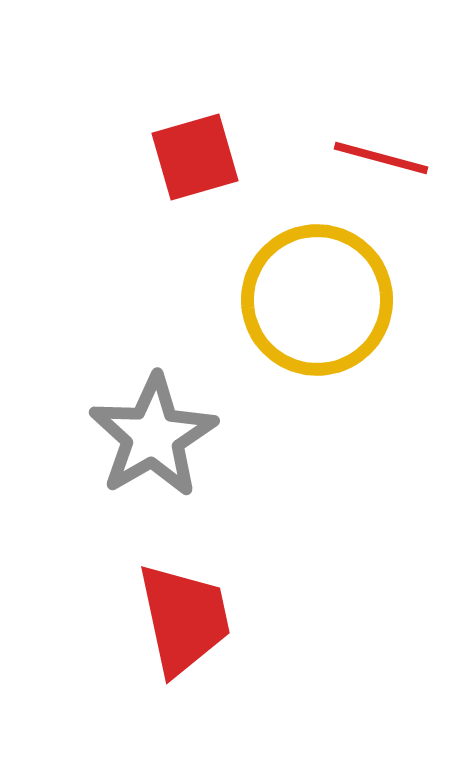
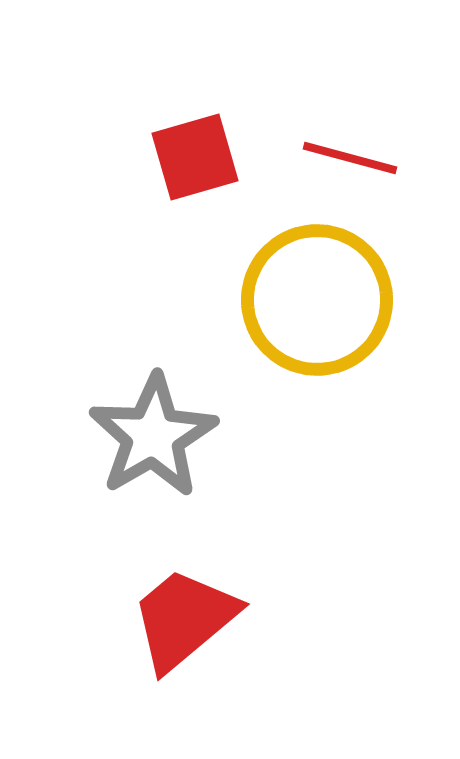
red line: moved 31 px left
red trapezoid: rotated 118 degrees counterclockwise
